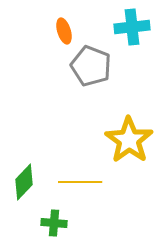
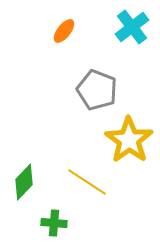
cyan cross: rotated 32 degrees counterclockwise
orange ellipse: rotated 55 degrees clockwise
gray pentagon: moved 6 px right, 24 px down
yellow line: moved 7 px right; rotated 33 degrees clockwise
